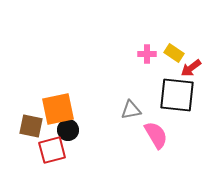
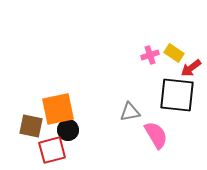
pink cross: moved 3 px right, 1 px down; rotated 18 degrees counterclockwise
gray triangle: moved 1 px left, 2 px down
